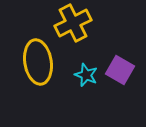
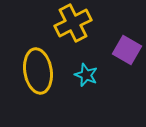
yellow ellipse: moved 9 px down
purple square: moved 7 px right, 20 px up
